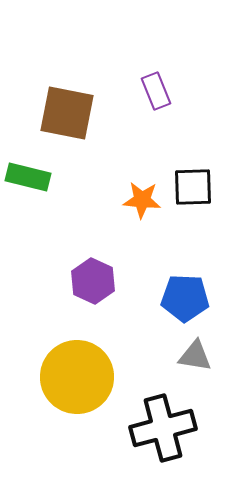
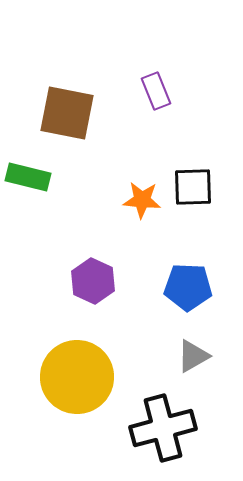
blue pentagon: moved 3 px right, 11 px up
gray triangle: moved 2 px left; rotated 39 degrees counterclockwise
